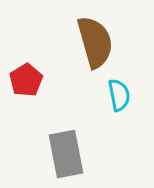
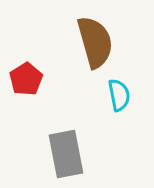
red pentagon: moved 1 px up
